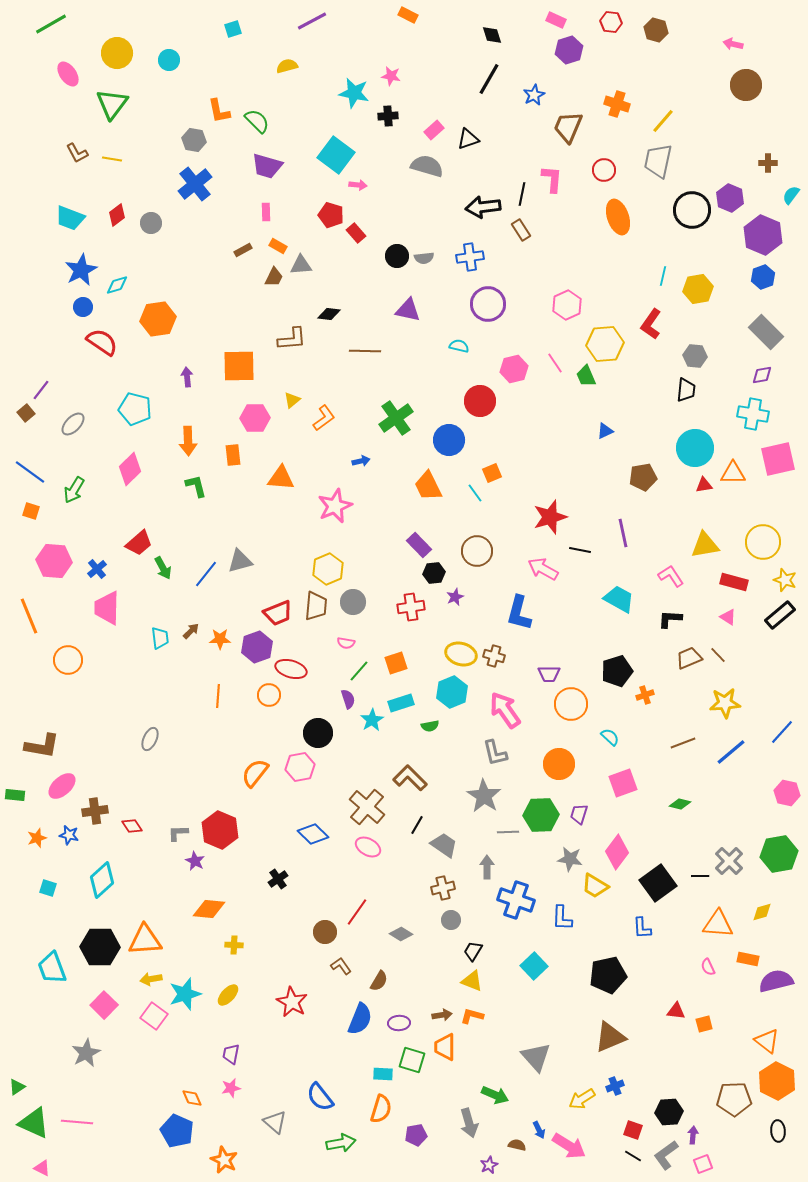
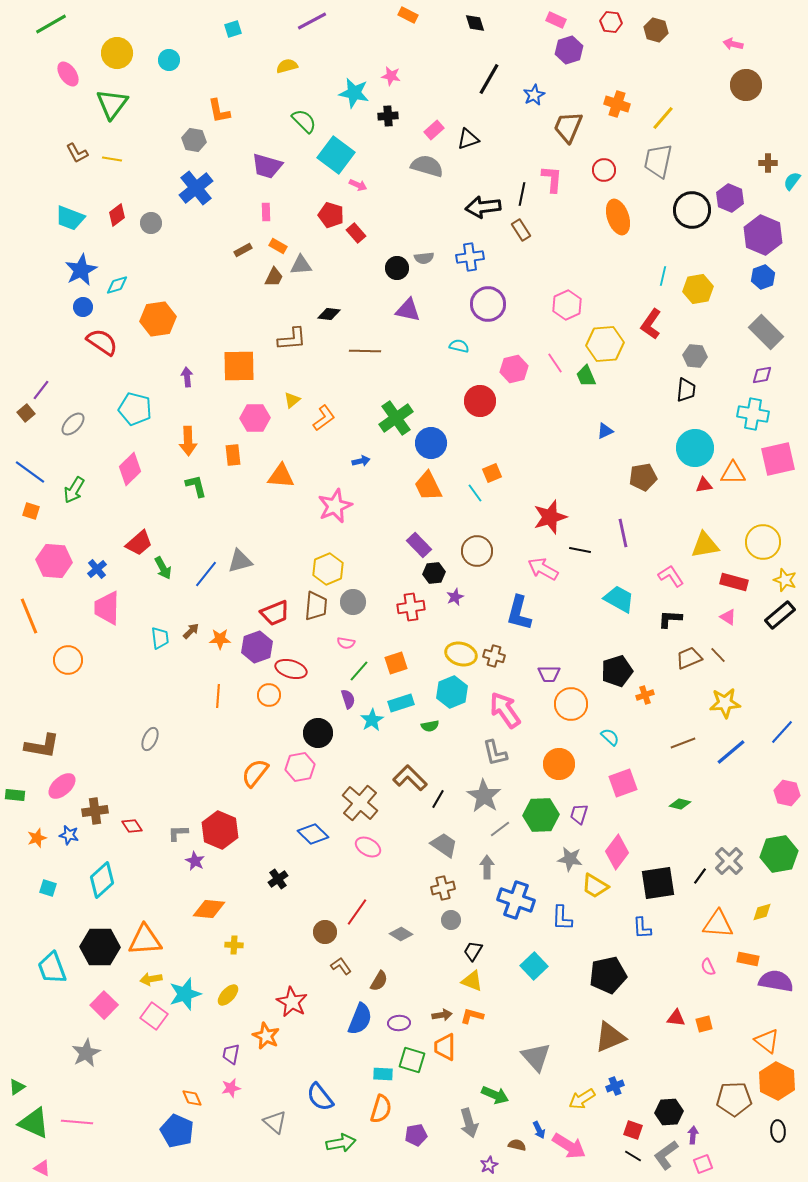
black diamond at (492, 35): moved 17 px left, 12 px up
green semicircle at (257, 121): moved 47 px right
yellow line at (663, 121): moved 3 px up
blue cross at (195, 184): moved 1 px right, 4 px down
pink arrow at (358, 185): rotated 18 degrees clockwise
cyan semicircle at (791, 195): moved 1 px right, 14 px up
black circle at (397, 256): moved 12 px down
blue circle at (449, 440): moved 18 px left, 3 px down
orange triangle at (281, 478): moved 2 px up
red trapezoid at (278, 613): moved 3 px left
brown cross at (367, 807): moved 7 px left, 4 px up
black line at (417, 825): moved 21 px right, 26 px up
gray line at (508, 832): moved 8 px left, 3 px up; rotated 35 degrees counterclockwise
black line at (700, 876): rotated 54 degrees counterclockwise
black square at (658, 883): rotated 27 degrees clockwise
purple semicircle at (776, 981): rotated 24 degrees clockwise
red triangle at (676, 1011): moved 7 px down
orange star at (224, 1160): moved 42 px right, 124 px up
